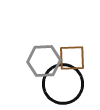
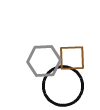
black circle: moved 2 px down
